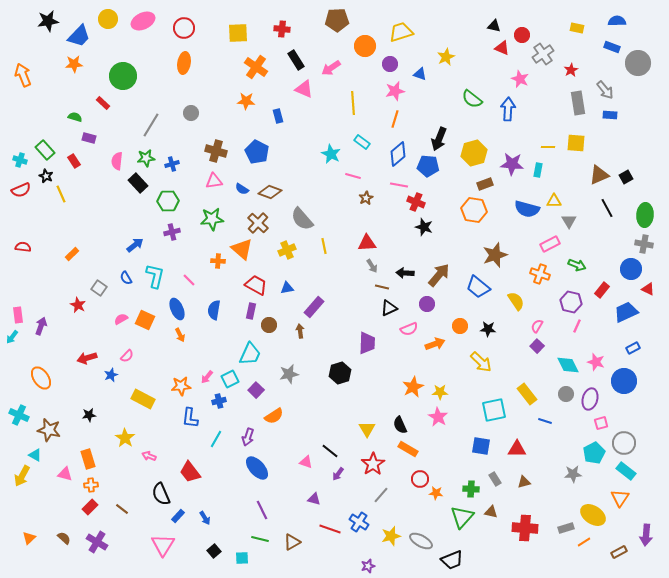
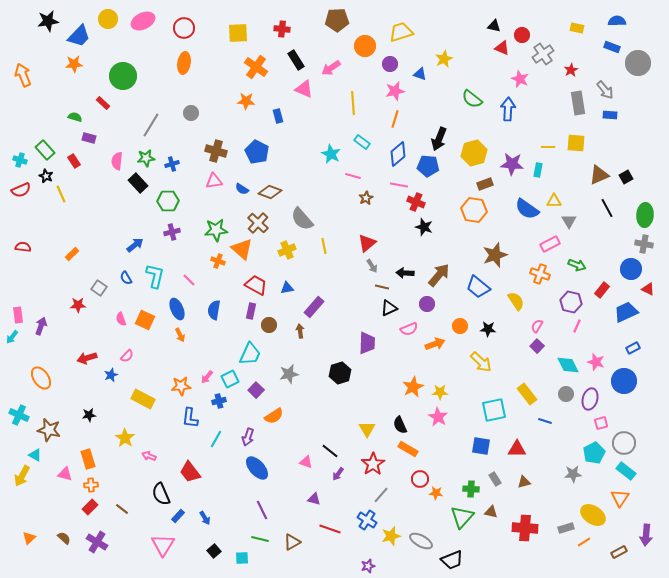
yellow star at (446, 57): moved 2 px left, 2 px down
blue semicircle at (527, 209): rotated 20 degrees clockwise
green star at (212, 219): moved 4 px right, 11 px down
red triangle at (367, 243): rotated 36 degrees counterclockwise
orange cross at (218, 261): rotated 16 degrees clockwise
red star at (78, 305): rotated 28 degrees counterclockwise
pink semicircle at (121, 319): rotated 80 degrees counterclockwise
blue cross at (359, 522): moved 8 px right, 2 px up
